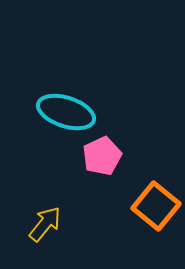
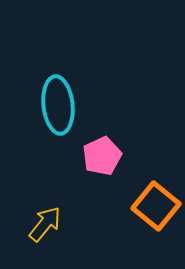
cyan ellipse: moved 8 px left, 7 px up; rotated 66 degrees clockwise
